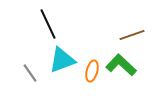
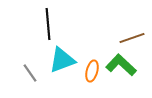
black line: rotated 20 degrees clockwise
brown line: moved 3 px down
